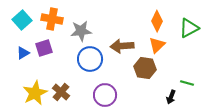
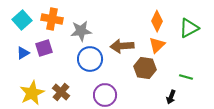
green line: moved 1 px left, 6 px up
yellow star: moved 3 px left
